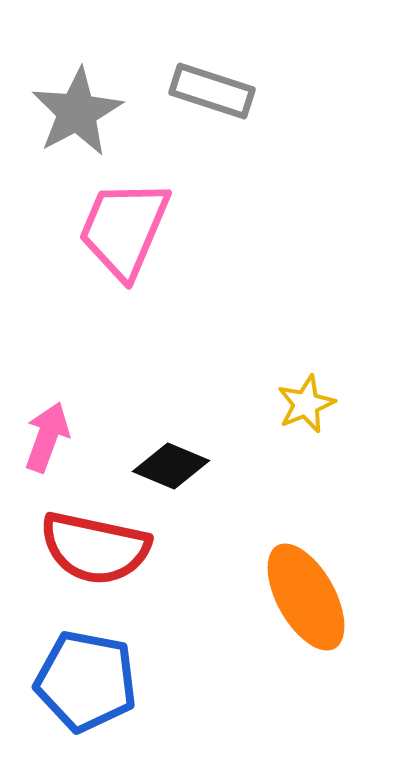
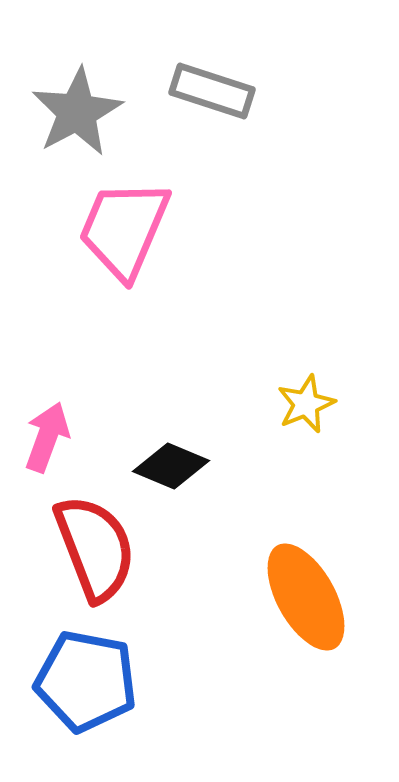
red semicircle: rotated 123 degrees counterclockwise
